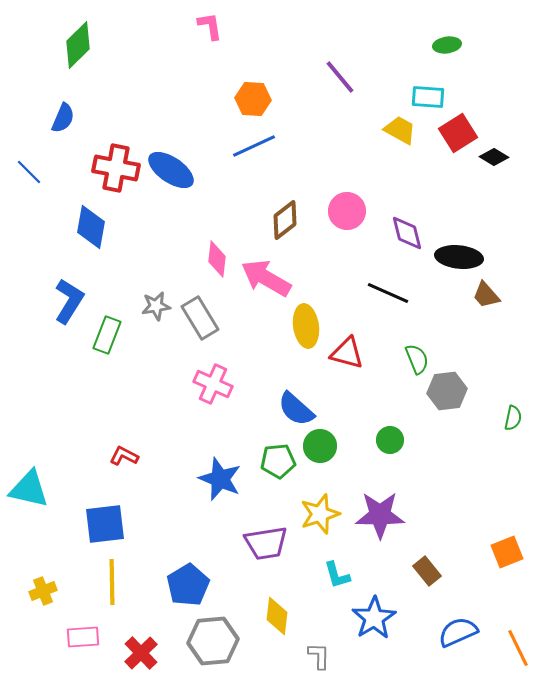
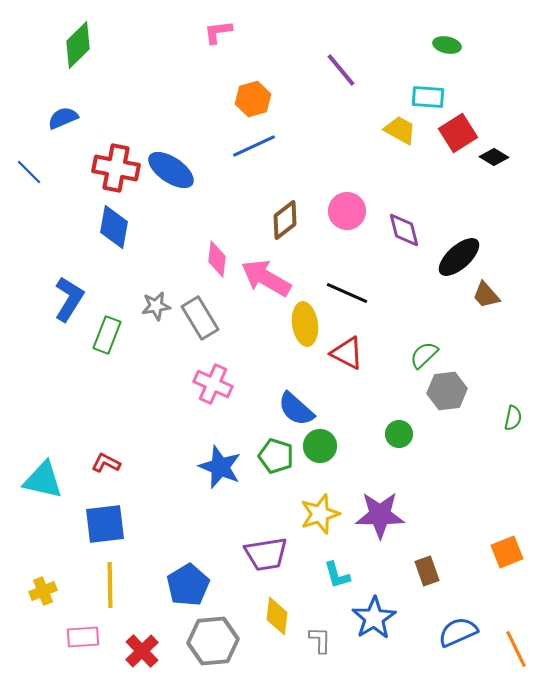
pink L-shape at (210, 26): moved 8 px right, 6 px down; rotated 88 degrees counterclockwise
green ellipse at (447, 45): rotated 20 degrees clockwise
purple line at (340, 77): moved 1 px right, 7 px up
orange hexagon at (253, 99): rotated 20 degrees counterclockwise
blue semicircle at (63, 118): rotated 136 degrees counterclockwise
blue diamond at (91, 227): moved 23 px right
purple diamond at (407, 233): moved 3 px left, 3 px up
black ellipse at (459, 257): rotated 48 degrees counterclockwise
black line at (388, 293): moved 41 px left
blue L-shape at (69, 301): moved 2 px up
yellow ellipse at (306, 326): moved 1 px left, 2 px up
red triangle at (347, 353): rotated 12 degrees clockwise
green semicircle at (417, 359): moved 7 px right, 4 px up; rotated 112 degrees counterclockwise
green circle at (390, 440): moved 9 px right, 6 px up
red L-shape at (124, 456): moved 18 px left, 7 px down
green pentagon at (278, 461): moved 2 px left, 5 px up; rotated 24 degrees clockwise
blue star at (220, 479): moved 12 px up
cyan triangle at (29, 489): moved 14 px right, 9 px up
purple trapezoid at (266, 543): moved 11 px down
brown rectangle at (427, 571): rotated 20 degrees clockwise
yellow line at (112, 582): moved 2 px left, 3 px down
orange line at (518, 648): moved 2 px left, 1 px down
red cross at (141, 653): moved 1 px right, 2 px up
gray L-shape at (319, 656): moved 1 px right, 16 px up
